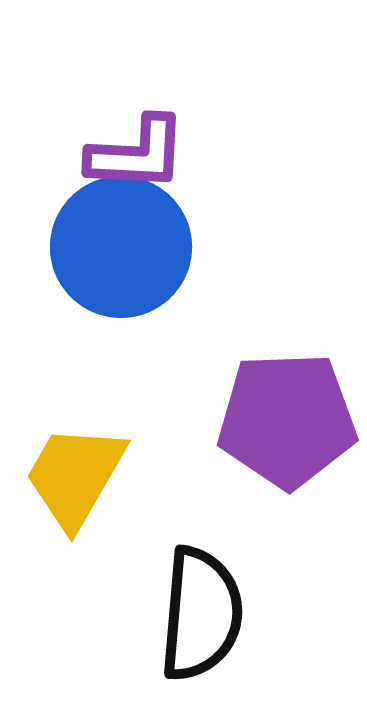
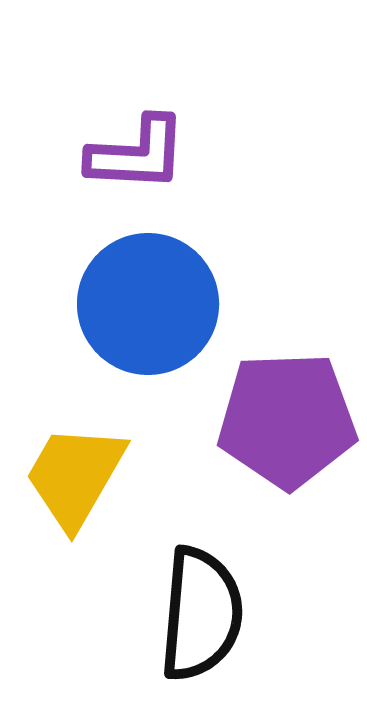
blue circle: moved 27 px right, 57 px down
